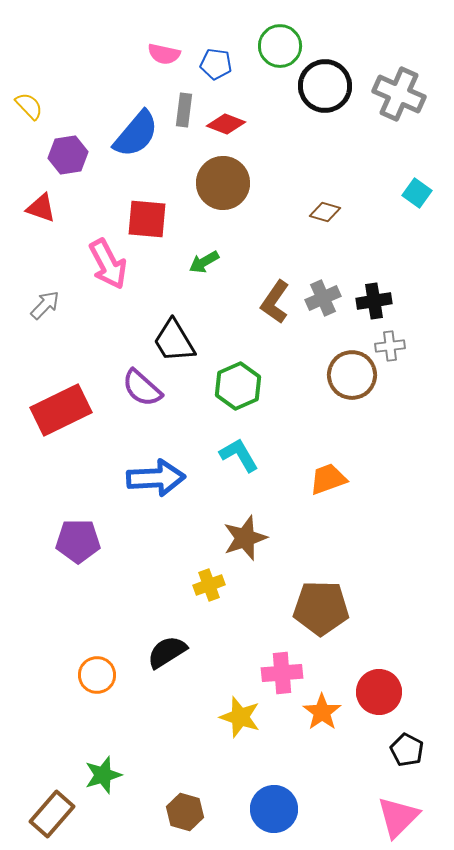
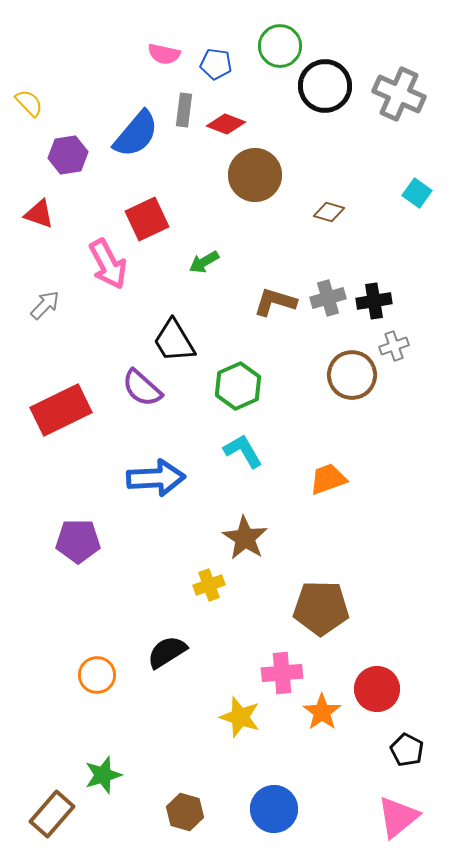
yellow semicircle at (29, 106): moved 3 px up
brown circle at (223, 183): moved 32 px right, 8 px up
red triangle at (41, 208): moved 2 px left, 6 px down
brown diamond at (325, 212): moved 4 px right
red square at (147, 219): rotated 30 degrees counterclockwise
gray cross at (323, 298): moved 5 px right; rotated 8 degrees clockwise
brown L-shape at (275, 302): rotated 72 degrees clockwise
gray cross at (390, 346): moved 4 px right; rotated 12 degrees counterclockwise
cyan L-shape at (239, 455): moved 4 px right, 4 px up
brown star at (245, 538): rotated 21 degrees counterclockwise
red circle at (379, 692): moved 2 px left, 3 px up
pink triangle at (398, 817): rotated 6 degrees clockwise
